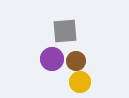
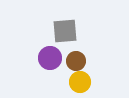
purple circle: moved 2 px left, 1 px up
